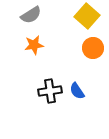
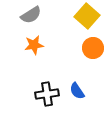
black cross: moved 3 px left, 3 px down
